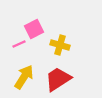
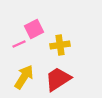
yellow cross: rotated 24 degrees counterclockwise
